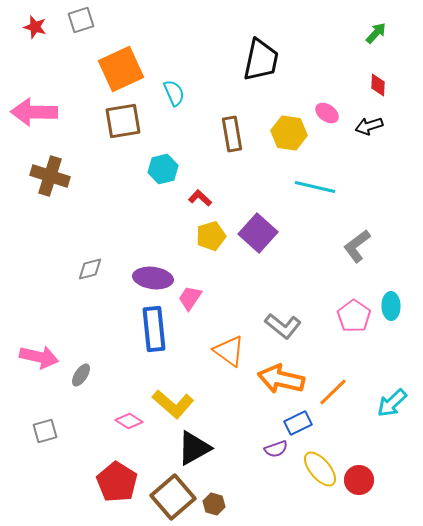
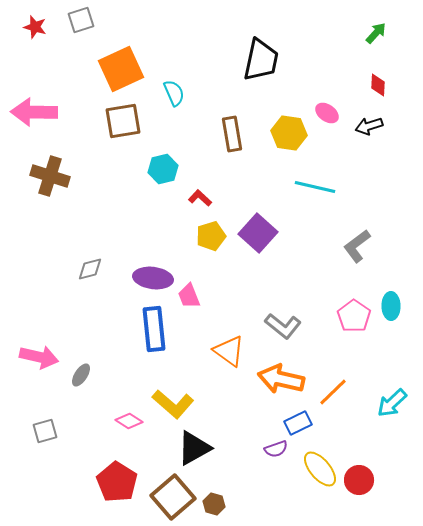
pink trapezoid at (190, 298): moved 1 px left, 2 px up; rotated 56 degrees counterclockwise
